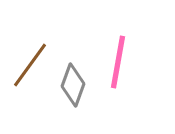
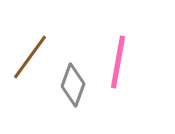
brown line: moved 8 px up
